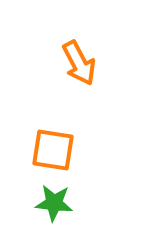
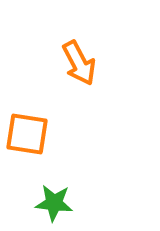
orange square: moved 26 px left, 16 px up
